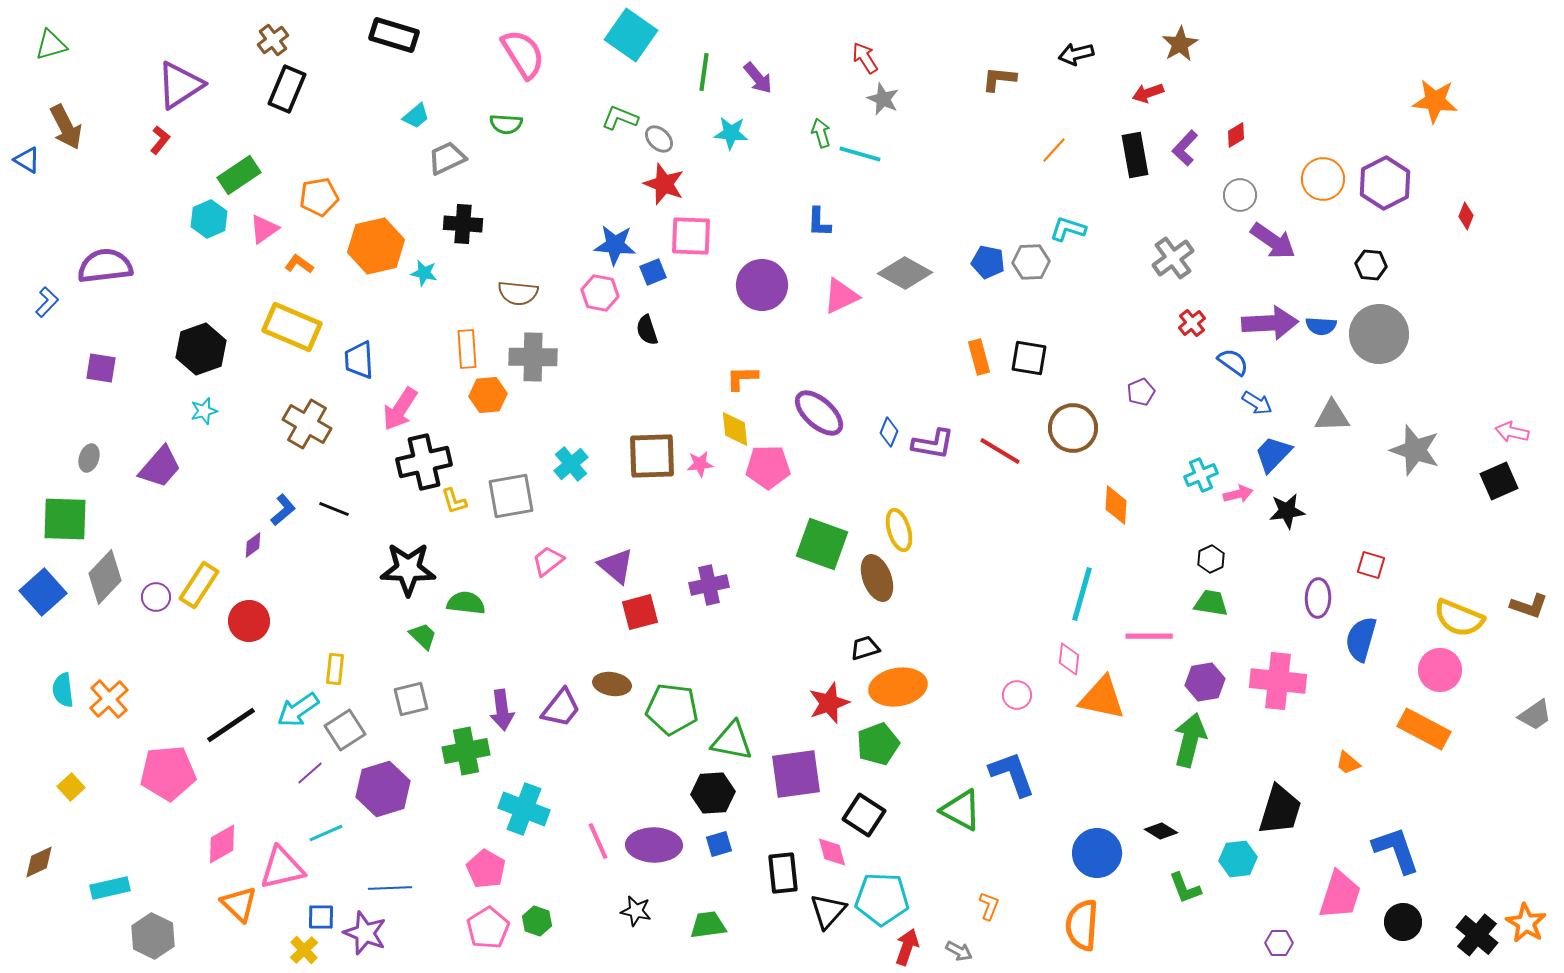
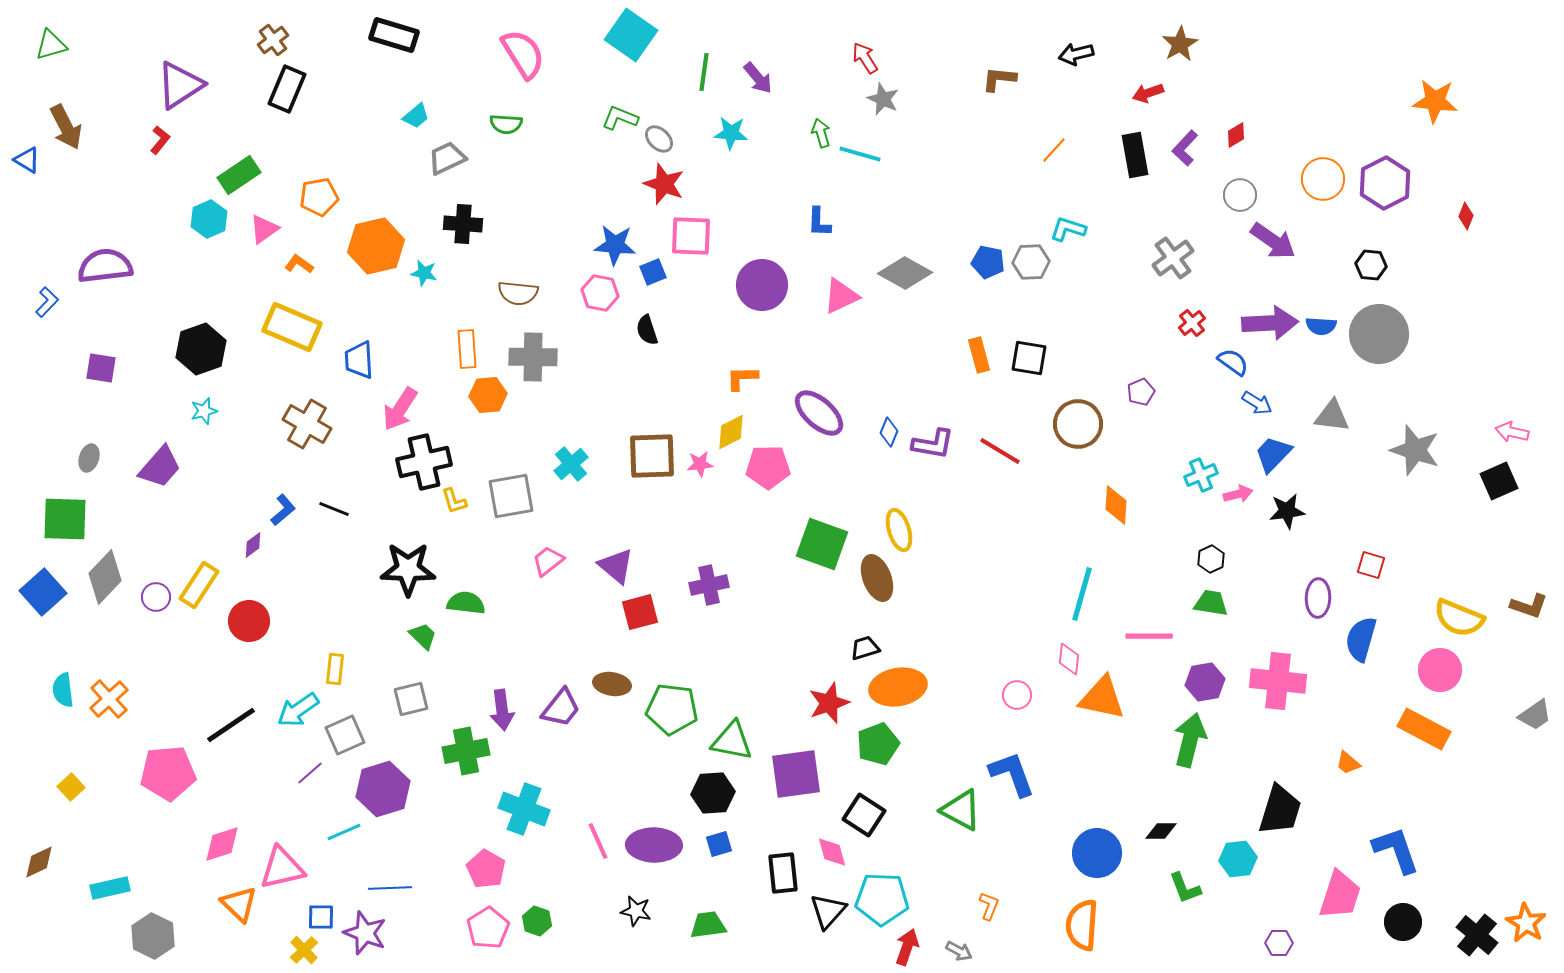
orange rectangle at (979, 357): moved 2 px up
gray triangle at (1332, 416): rotated 9 degrees clockwise
brown circle at (1073, 428): moved 5 px right, 4 px up
yellow diamond at (735, 429): moved 4 px left, 3 px down; rotated 69 degrees clockwise
gray square at (345, 730): moved 5 px down; rotated 9 degrees clockwise
black diamond at (1161, 831): rotated 32 degrees counterclockwise
cyan line at (326, 833): moved 18 px right, 1 px up
pink diamond at (222, 844): rotated 12 degrees clockwise
